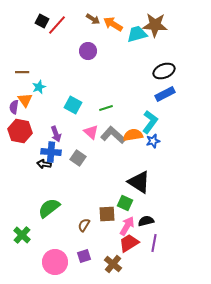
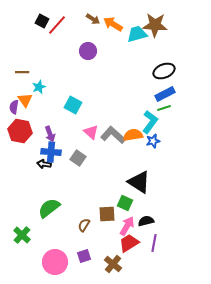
green line: moved 58 px right
purple arrow: moved 6 px left
